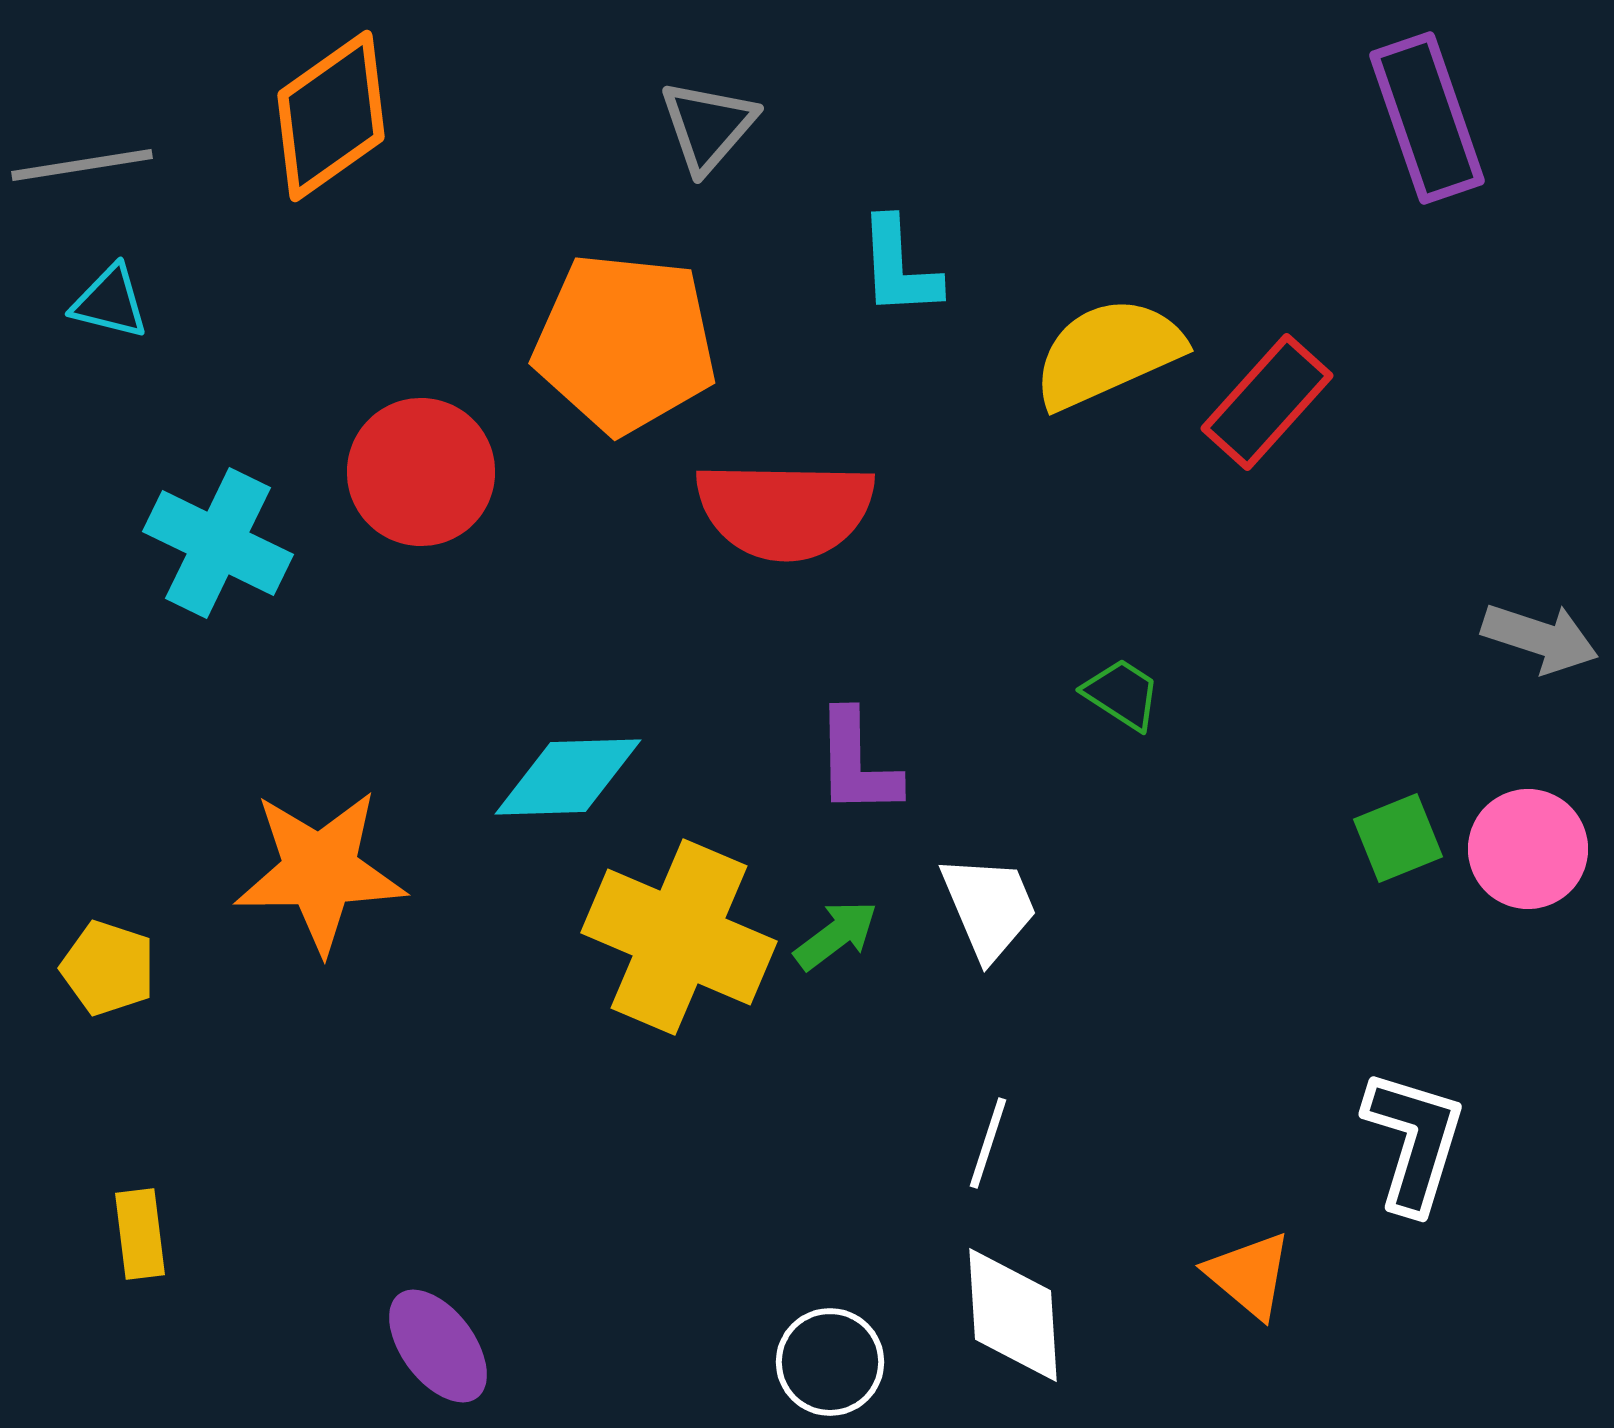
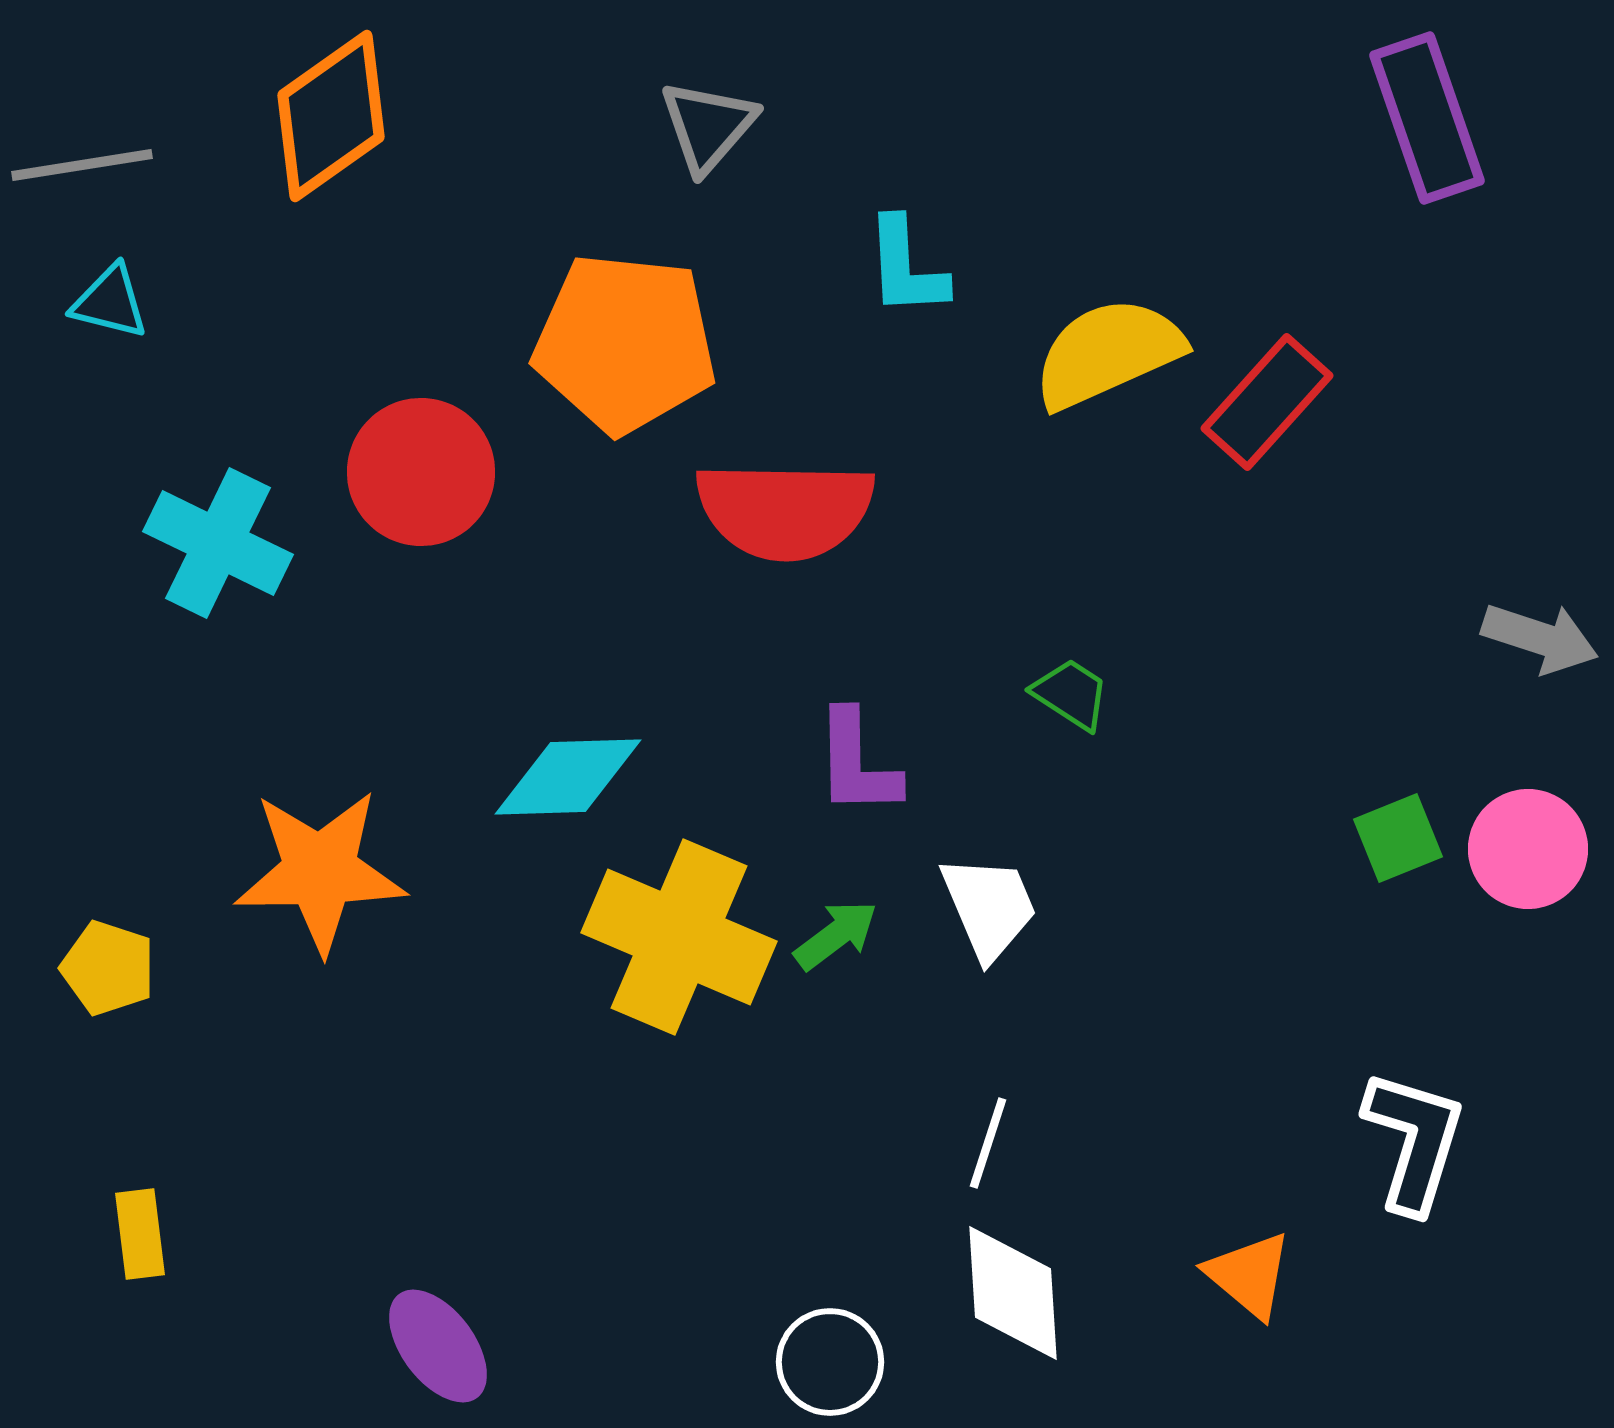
cyan L-shape: moved 7 px right
green trapezoid: moved 51 px left
white diamond: moved 22 px up
